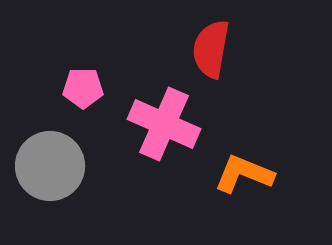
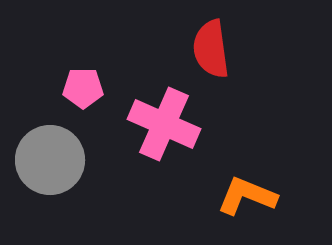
red semicircle: rotated 18 degrees counterclockwise
gray circle: moved 6 px up
orange L-shape: moved 3 px right, 22 px down
